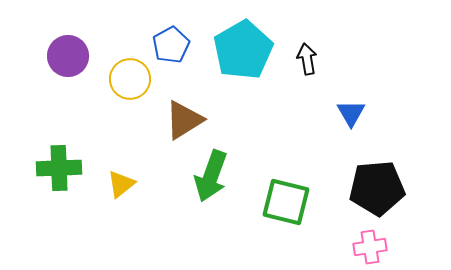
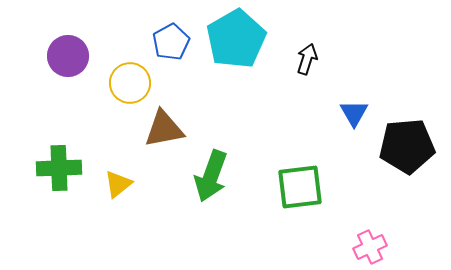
blue pentagon: moved 3 px up
cyan pentagon: moved 7 px left, 11 px up
black arrow: rotated 28 degrees clockwise
yellow circle: moved 4 px down
blue triangle: moved 3 px right
brown triangle: moved 20 px left, 9 px down; rotated 21 degrees clockwise
yellow triangle: moved 3 px left
black pentagon: moved 30 px right, 42 px up
green square: moved 14 px right, 15 px up; rotated 21 degrees counterclockwise
pink cross: rotated 16 degrees counterclockwise
